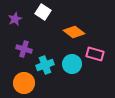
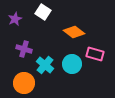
cyan cross: rotated 30 degrees counterclockwise
